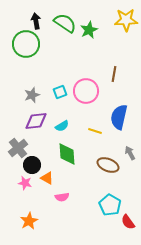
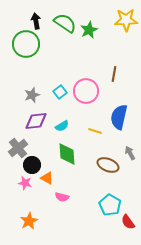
cyan square: rotated 16 degrees counterclockwise
pink semicircle: rotated 24 degrees clockwise
